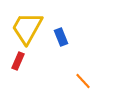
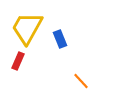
blue rectangle: moved 1 px left, 2 px down
orange line: moved 2 px left
